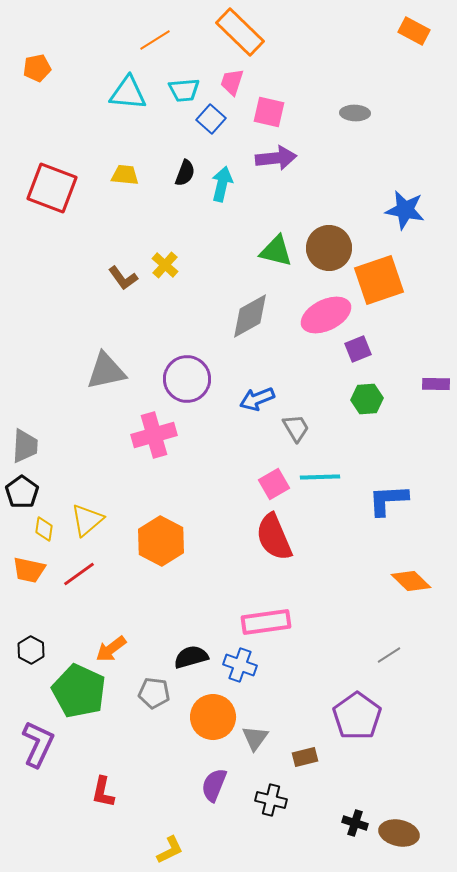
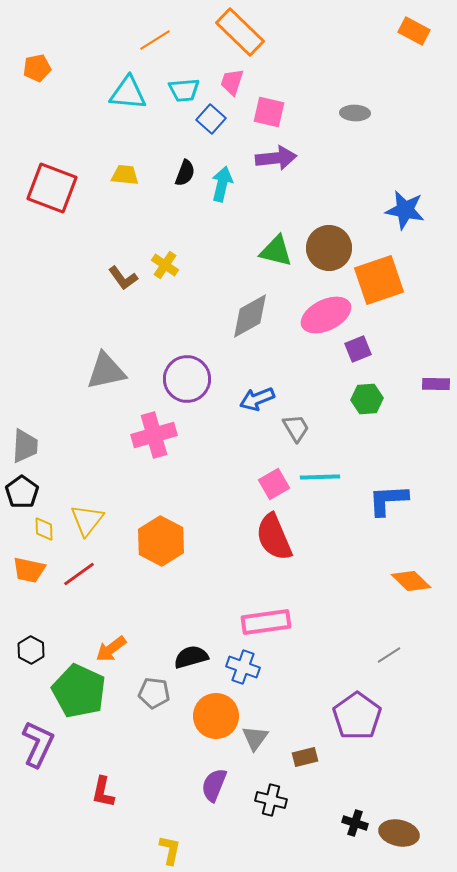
yellow cross at (165, 265): rotated 8 degrees counterclockwise
yellow triangle at (87, 520): rotated 12 degrees counterclockwise
yellow diamond at (44, 529): rotated 10 degrees counterclockwise
blue cross at (240, 665): moved 3 px right, 2 px down
orange circle at (213, 717): moved 3 px right, 1 px up
yellow L-shape at (170, 850): rotated 52 degrees counterclockwise
